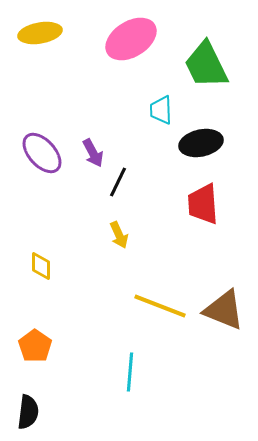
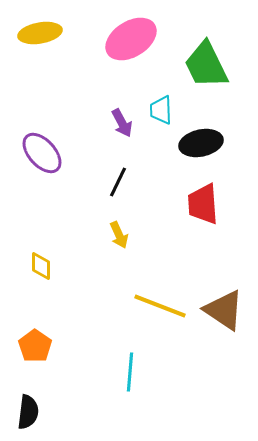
purple arrow: moved 29 px right, 30 px up
brown triangle: rotated 12 degrees clockwise
